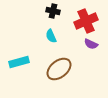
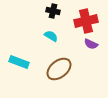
red cross: rotated 10 degrees clockwise
cyan semicircle: rotated 144 degrees clockwise
cyan rectangle: rotated 36 degrees clockwise
